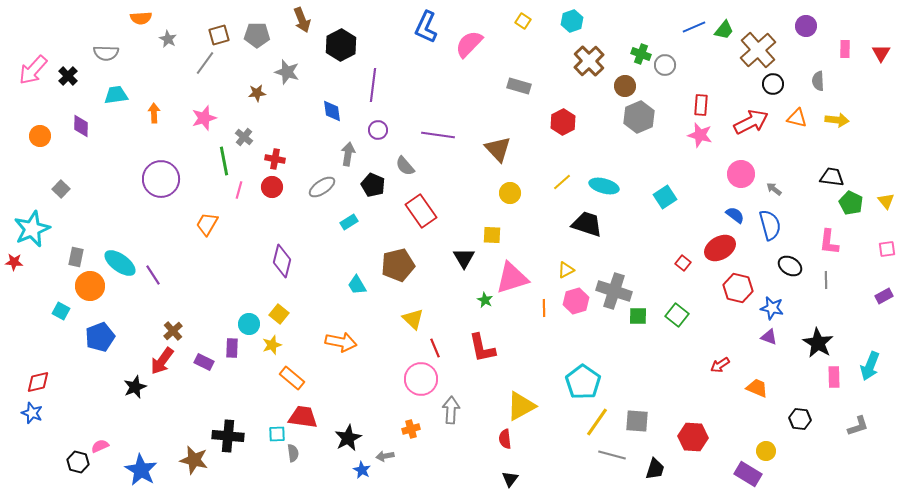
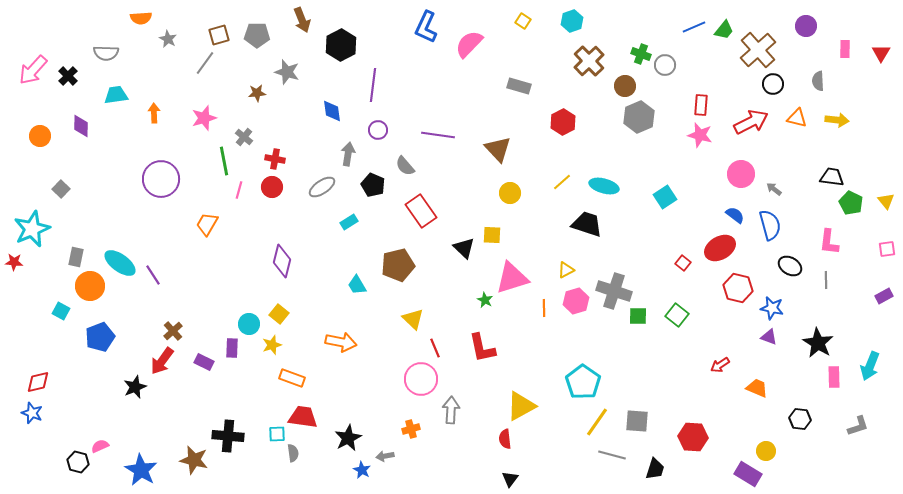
black triangle at (464, 258): moved 10 px up; rotated 15 degrees counterclockwise
orange rectangle at (292, 378): rotated 20 degrees counterclockwise
